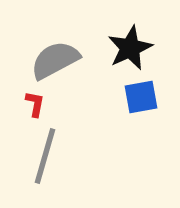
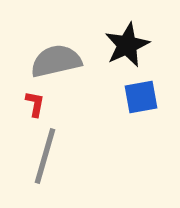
black star: moved 3 px left, 3 px up
gray semicircle: moved 1 px right, 1 px down; rotated 15 degrees clockwise
